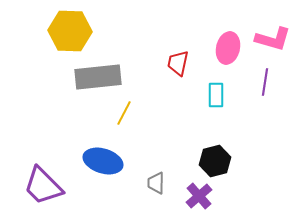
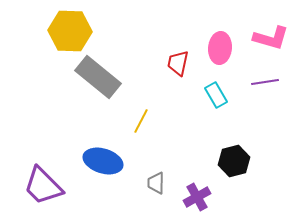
pink L-shape: moved 2 px left, 1 px up
pink ellipse: moved 8 px left; rotated 8 degrees counterclockwise
gray rectangle: rotated 45 degrees clockwise
purple line: rotated 72 degrees clockwise
cyan rectangle: rotated 30 degrees counterclockwise
yellow line: moved 17 px right, 8 px down
black hexagon: moved 19 px right
purple cross: moved 2 px left, 1 px down; rotated 12 degrees clockwise
